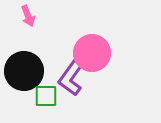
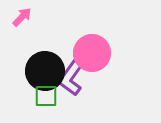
pink arrow: moved 6 px left, 1 px down; rotated 115 degrees counterclockwise
black circle: moved 21 px right
